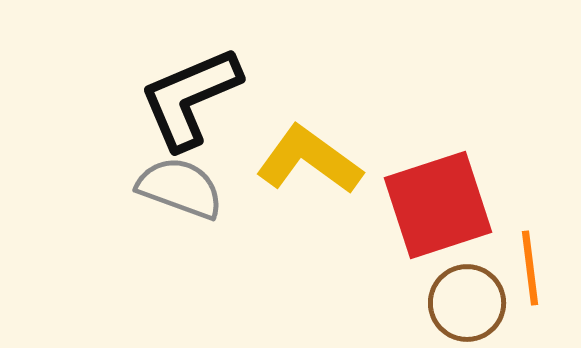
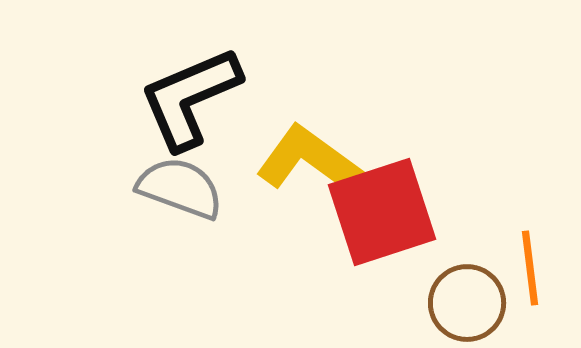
red square: moved 56 px left, 7 px down
